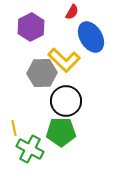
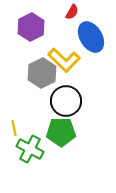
gray hexagon: rotated 24 degrees counterclockwise
